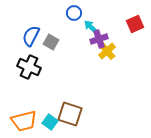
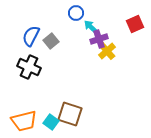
blue circle: moved 2 px right
gray square: moved 1 px up; rotated 21 degrees clockwise
cyan square: moved 1 px right
